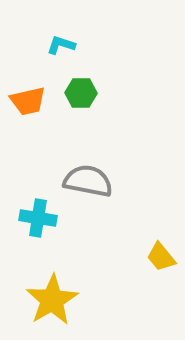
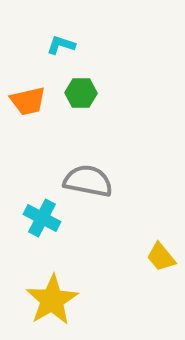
cyan cross: moved 4 px right; rotated 18 degrees clockwise
